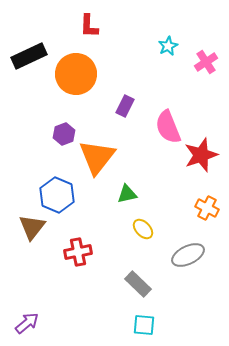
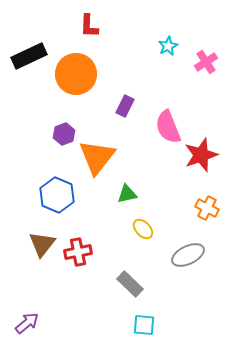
brown triangle: moved 10 px right, 17 px down
gray rectangle: moved 8 px left
